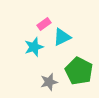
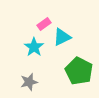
cyan star: rotated 18 degrees counterclockwise
gray star: moved 20 px left
